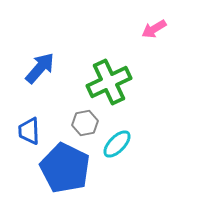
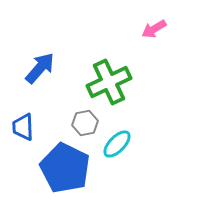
blue trapezoid: moved 6 px left, 4 px up
